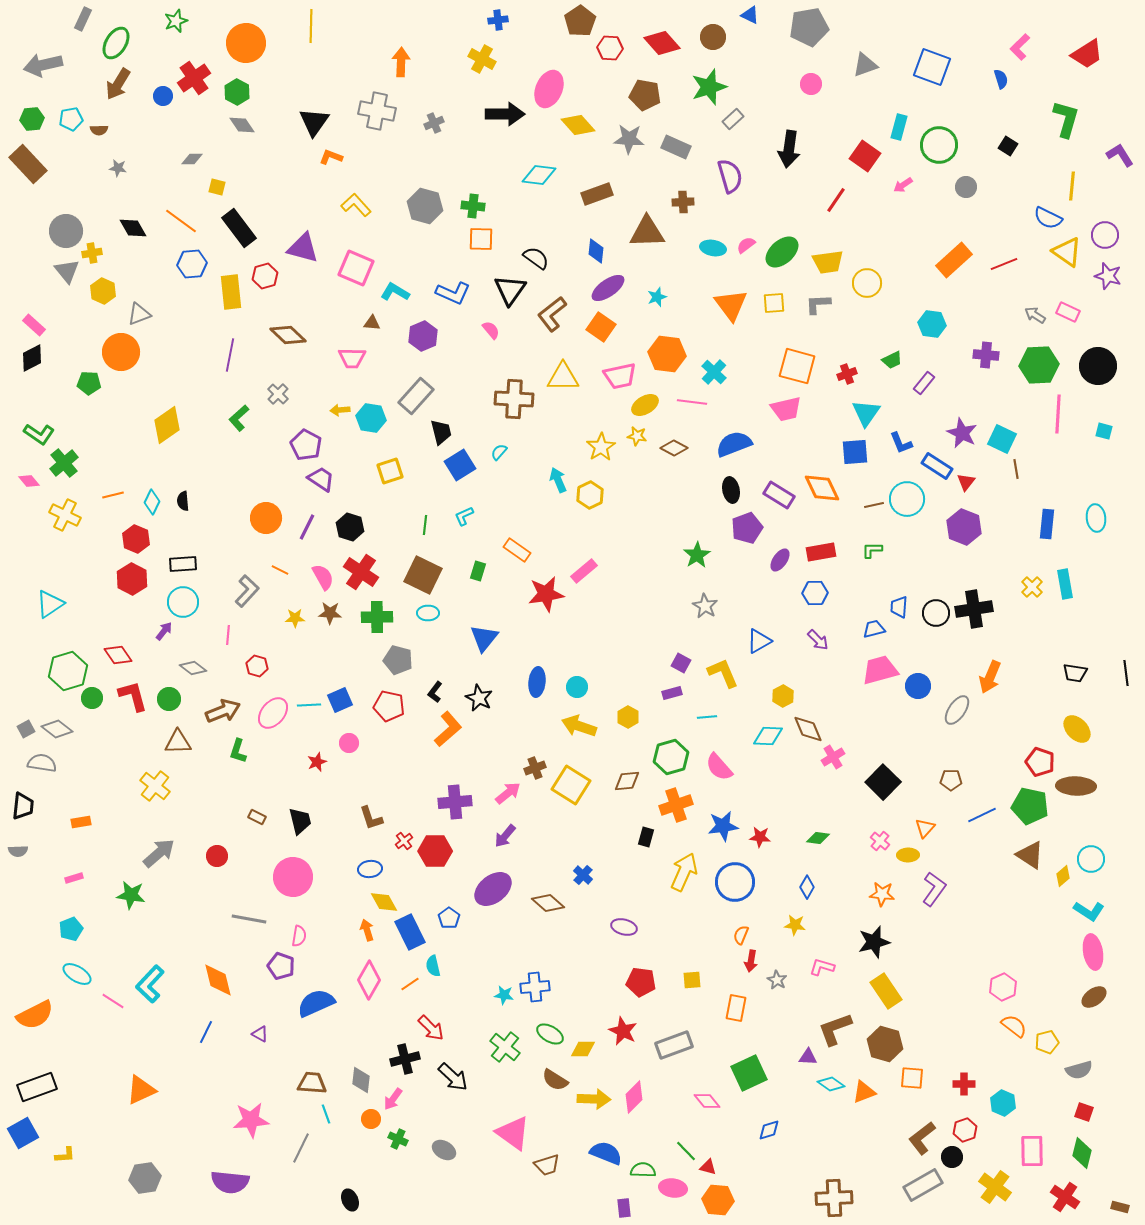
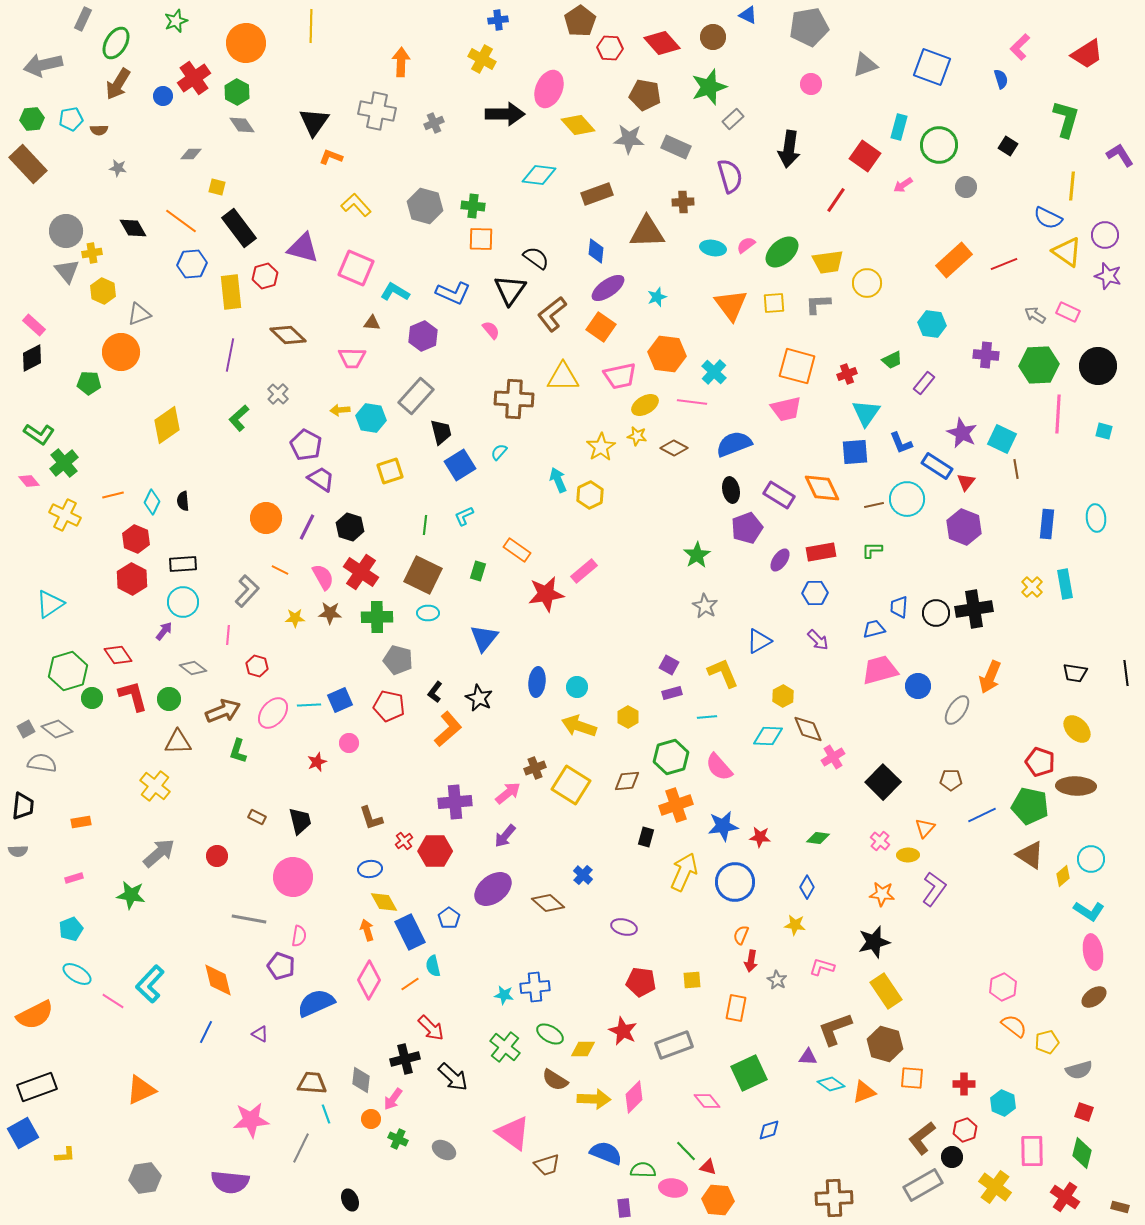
blue triangle at (750, 15): moved 2 px left
gray diamond at (192, 159): moved 1 px left, 5 px up
purple square at (681, 663): moved 12 px left, 2 px down
